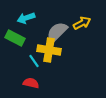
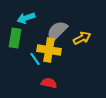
yellow arrow: moved 15 px down
gray semicircle: moved 1 px up
green rectangle: rotated 72 degrees clockwise
cyan line: moved 1 px right, 2 px up
red semicircle: moved 18 px right
